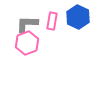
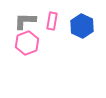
blue hexagon: moved 4 px right, 9 px down
gray L-shape: moved 2 px left, 3 px up
